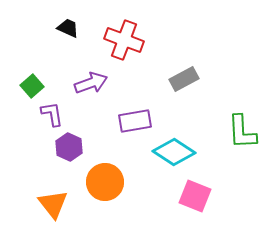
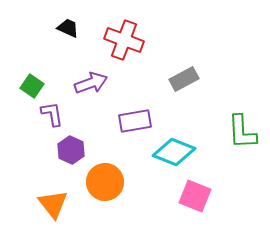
green square: rotated 15 degrees counterclockwise
purple hexagon: moved 2 px right, 3 px down
cyan diamond: rotated 12 degrees counterclockwise
